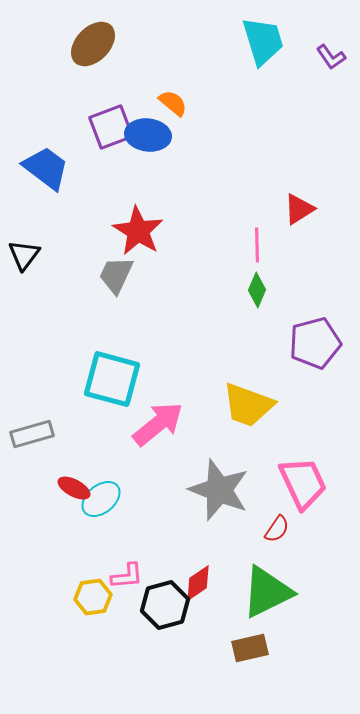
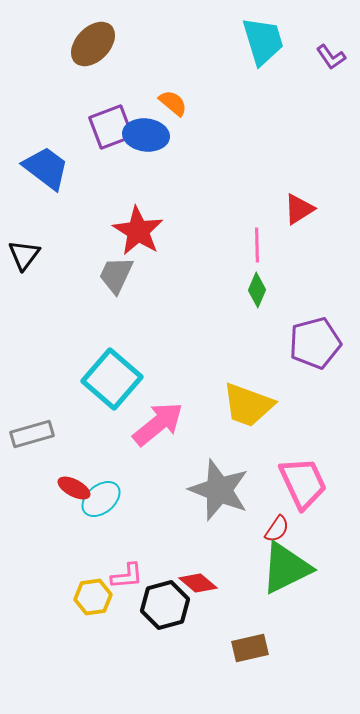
blue ellipse: moved 2 px left
cyan square: rotated 26 degrees clockwise
red diamond: rotated 75 degrees clockwise
green triangle: moved 19 px right, 24 px up
